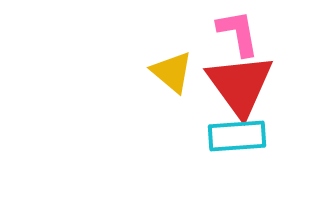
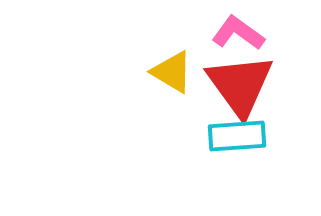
pink L-shape: rotated 44 degrees counterclockwise
yellow triangle: rotated 9 degrees counterclockwise
